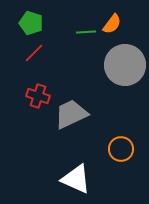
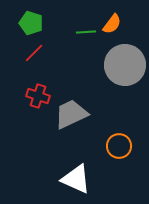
orange circle: moved 2 px left, 3 px up
